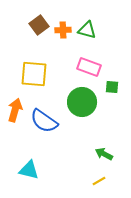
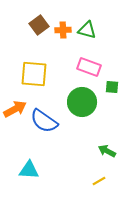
orange arrow: moved 1 px up; rotated 45 degrees clockwise
green arrow: moved 3 px right, 3 px up
cyan triangle: rotated 10 degrees counterclockwise
